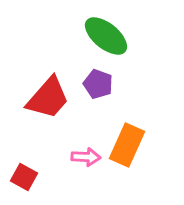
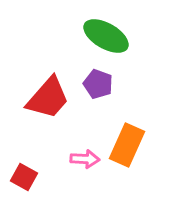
green ellipse: rotated 9 degrees counterclockwise
pink arrow: moved 1 px left, 2 px down
